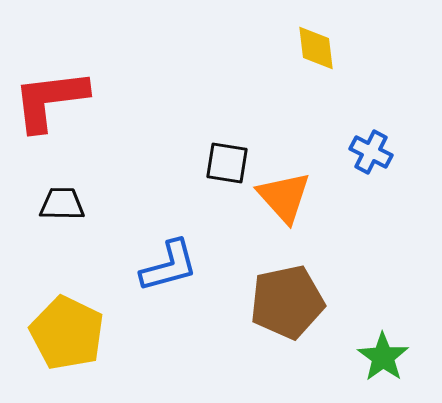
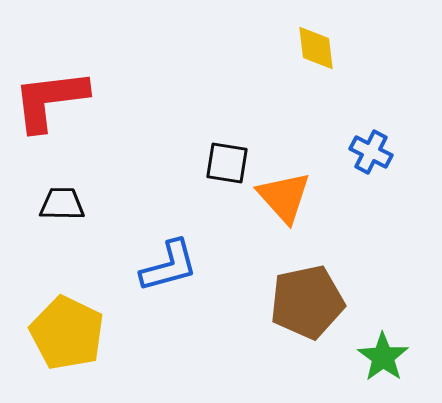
brown pentagon: moved 20 px right
